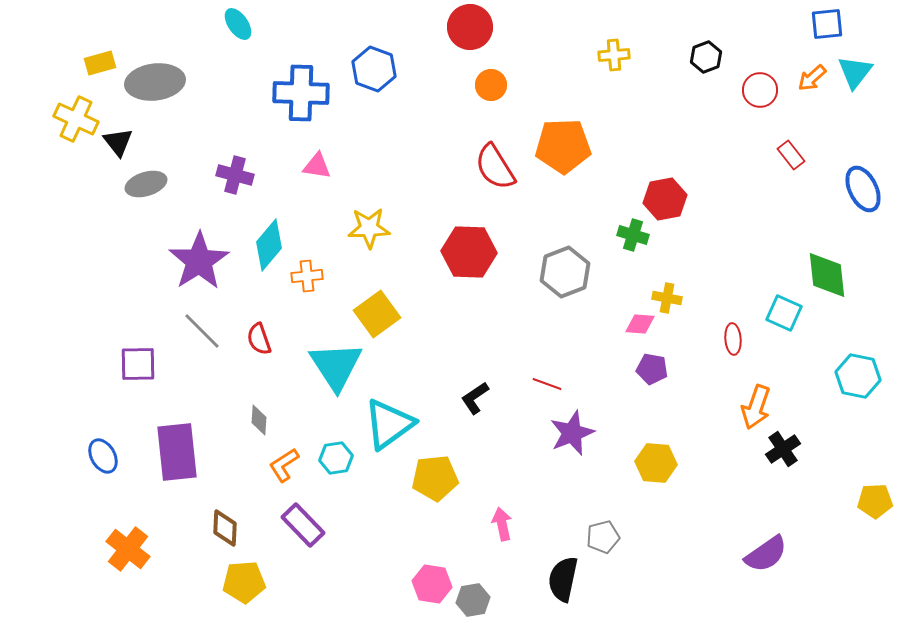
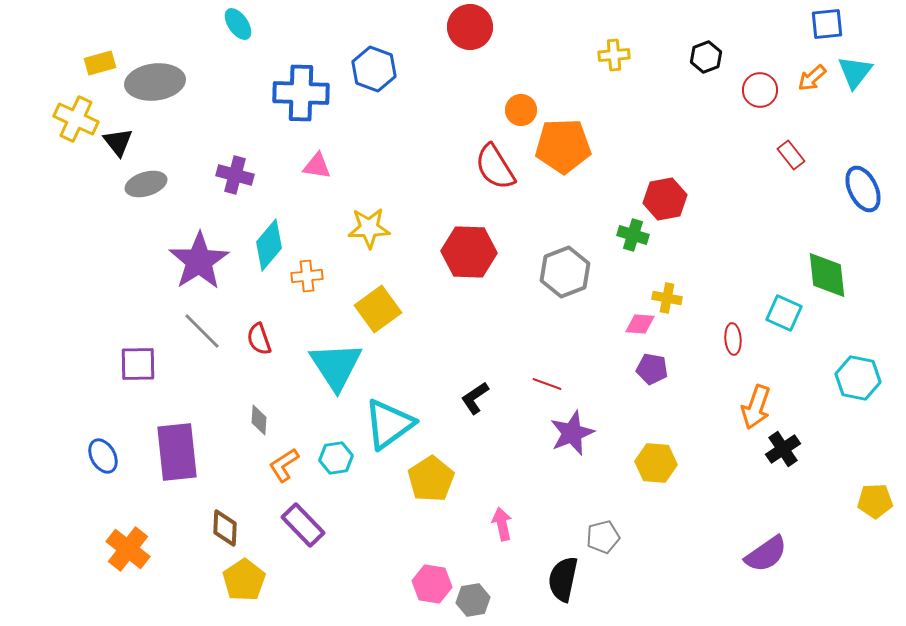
orange circle at (491, 85): moved 30 px right, 25 px down
yellow square at (377, 314): moved 1 px right, 5 px up
cyan hexagon at (858, 376): moved 2 px down
yellow pentagon at (435, 478): moved 4 px left, 1 px down; rotated 27 degrees counterclockwise
yellow pentagon at (244, 582): moved 2 px up; rotated 30 degrees counterclockwise
